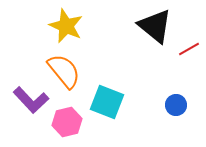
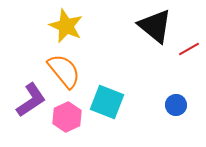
purple L-shape: rotated 81 degrees counterclockwise
pink hexagon: moved 5 px up; rotated 12 degrees counterclockwise
